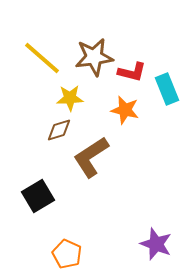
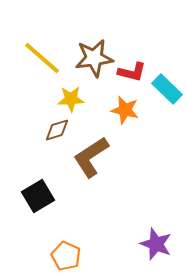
brown star: moved 1 px down
cyan rectangle: rotated 24 degrees counterclockwise
yellow star: moved 1 px right, 1 px down
brown diamond: moved 2 px left
orange pentagon: moved 1 px left, 2 px down
